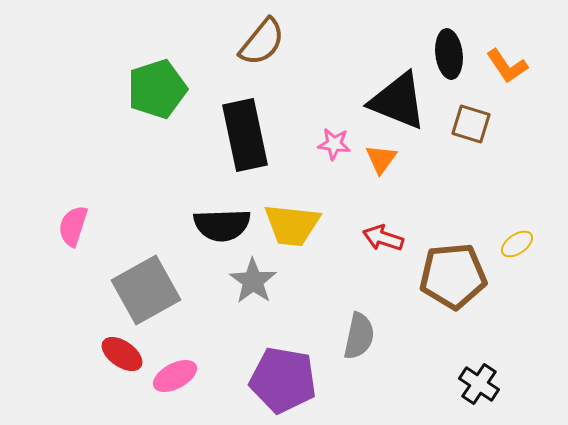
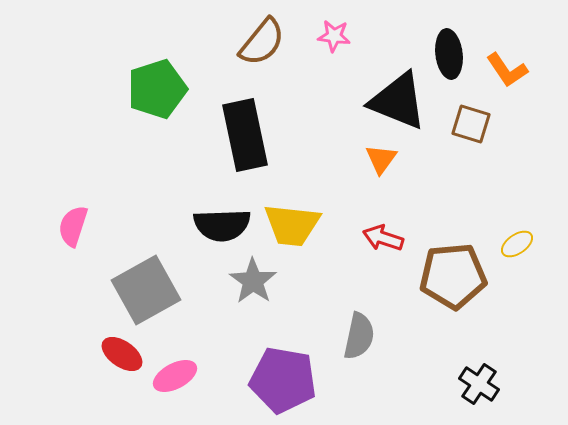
orange L-shape: moved 4 px down
pink star: moved 108 px up
